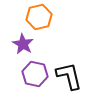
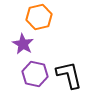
black L-shape: moved 1 px up
